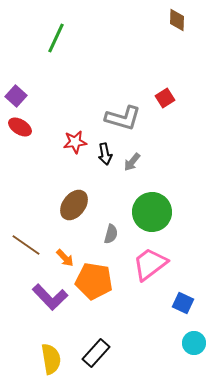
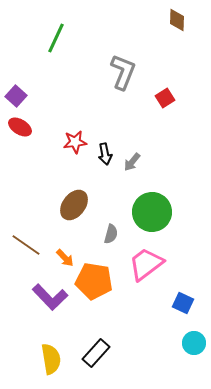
gray L-shape: moved 46 px up; rotated 84 degrees counterclockwise
pink trapezoid: moved 4 px left
